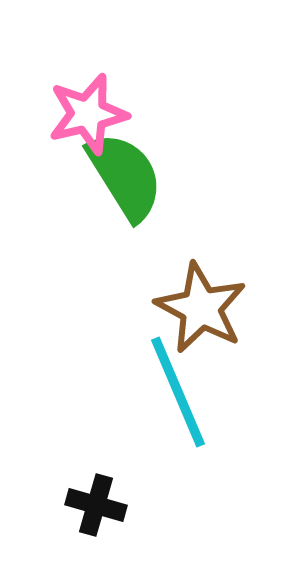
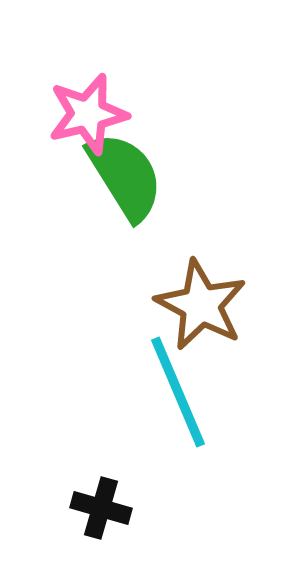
brown star: moved 3 px up
black cross: moved 5 px right, 3 px down
